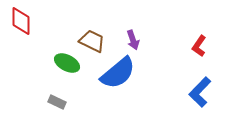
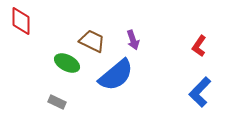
blue semicircle: moved 2 px left, 2 px down
